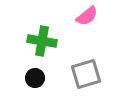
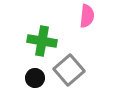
pink semicircle: rotated 45 degrees counterclockwise
gray square: moved 17 px left, 4 px up; rotated 24 degrees counterclockwise
